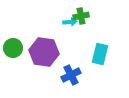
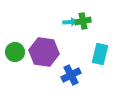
green cross: moved 2 px right, 5 px down
green circle: moved 2 px right, 4 px down
